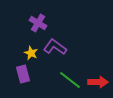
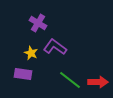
purple rectangle: rotated 66 degrees counterclockwise
